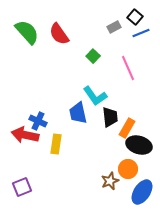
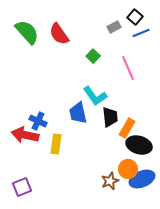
blue ellipse: moved 13 px up; rotated 35 degrees clockwise
